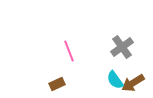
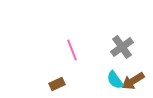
pink line: moved 3 px right, 1 px up
brown arrow: moved 2 px up
